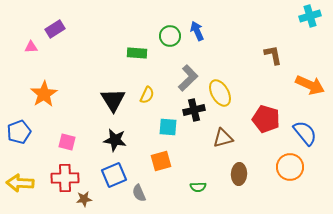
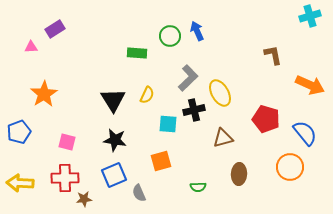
cyan square: moved 3 px up
